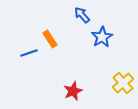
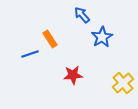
blue line: moved 1 px right, 1 px down
red star: moved 16 px up; rotated 18 degrees clockwise
